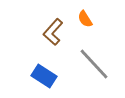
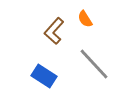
brown L-shape: moved 1 px right, 1 px up
